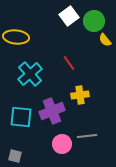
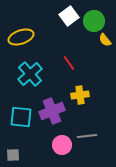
yellow ellipse: moved 5 px right; rotated 25 degrees counterclockwise
pink circle: moved 1 px down
gray square: moved 2 px left, 1 px up; rotated 16 degrees counterclockwise
